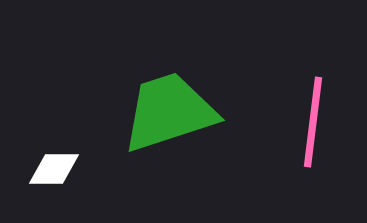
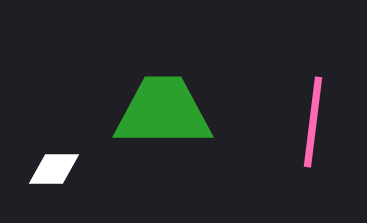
green trapezoid: moved 6 px left; rotated 18 degrees clockwise
